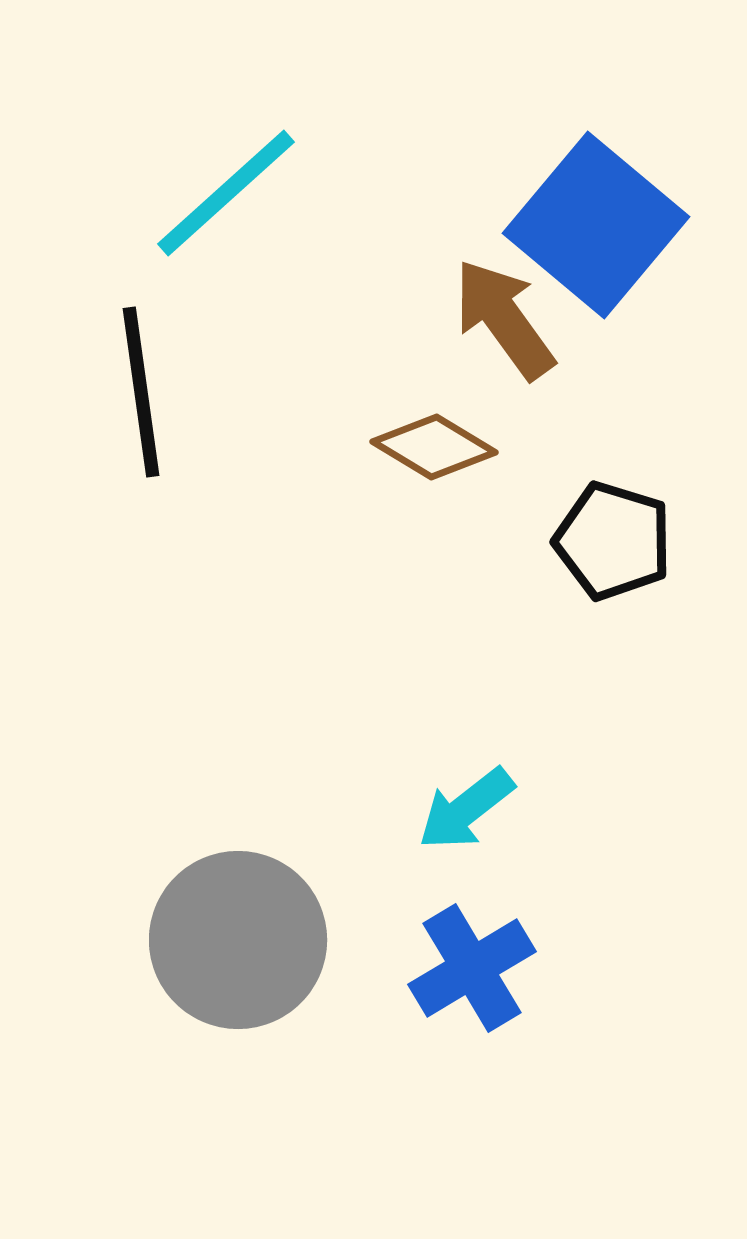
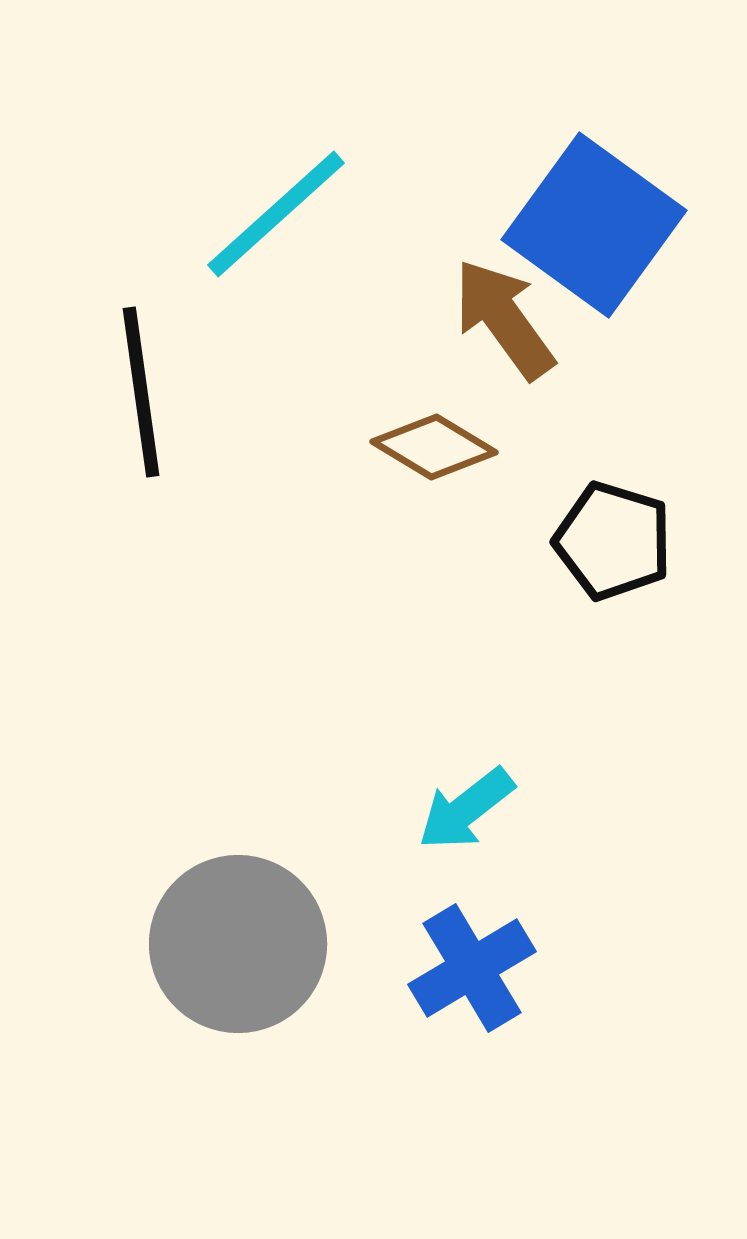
cyan line: moved 50 px right, 21 px down
blue square: moved 2 px left; rotated 4 degrees counterclockwise
gray circle: moved 4 px down
